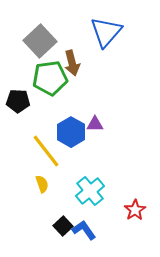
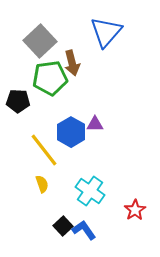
yellow line: moved 2 px left, 1 px up
cyan cross: rotated 16 degrees counterclockwise
